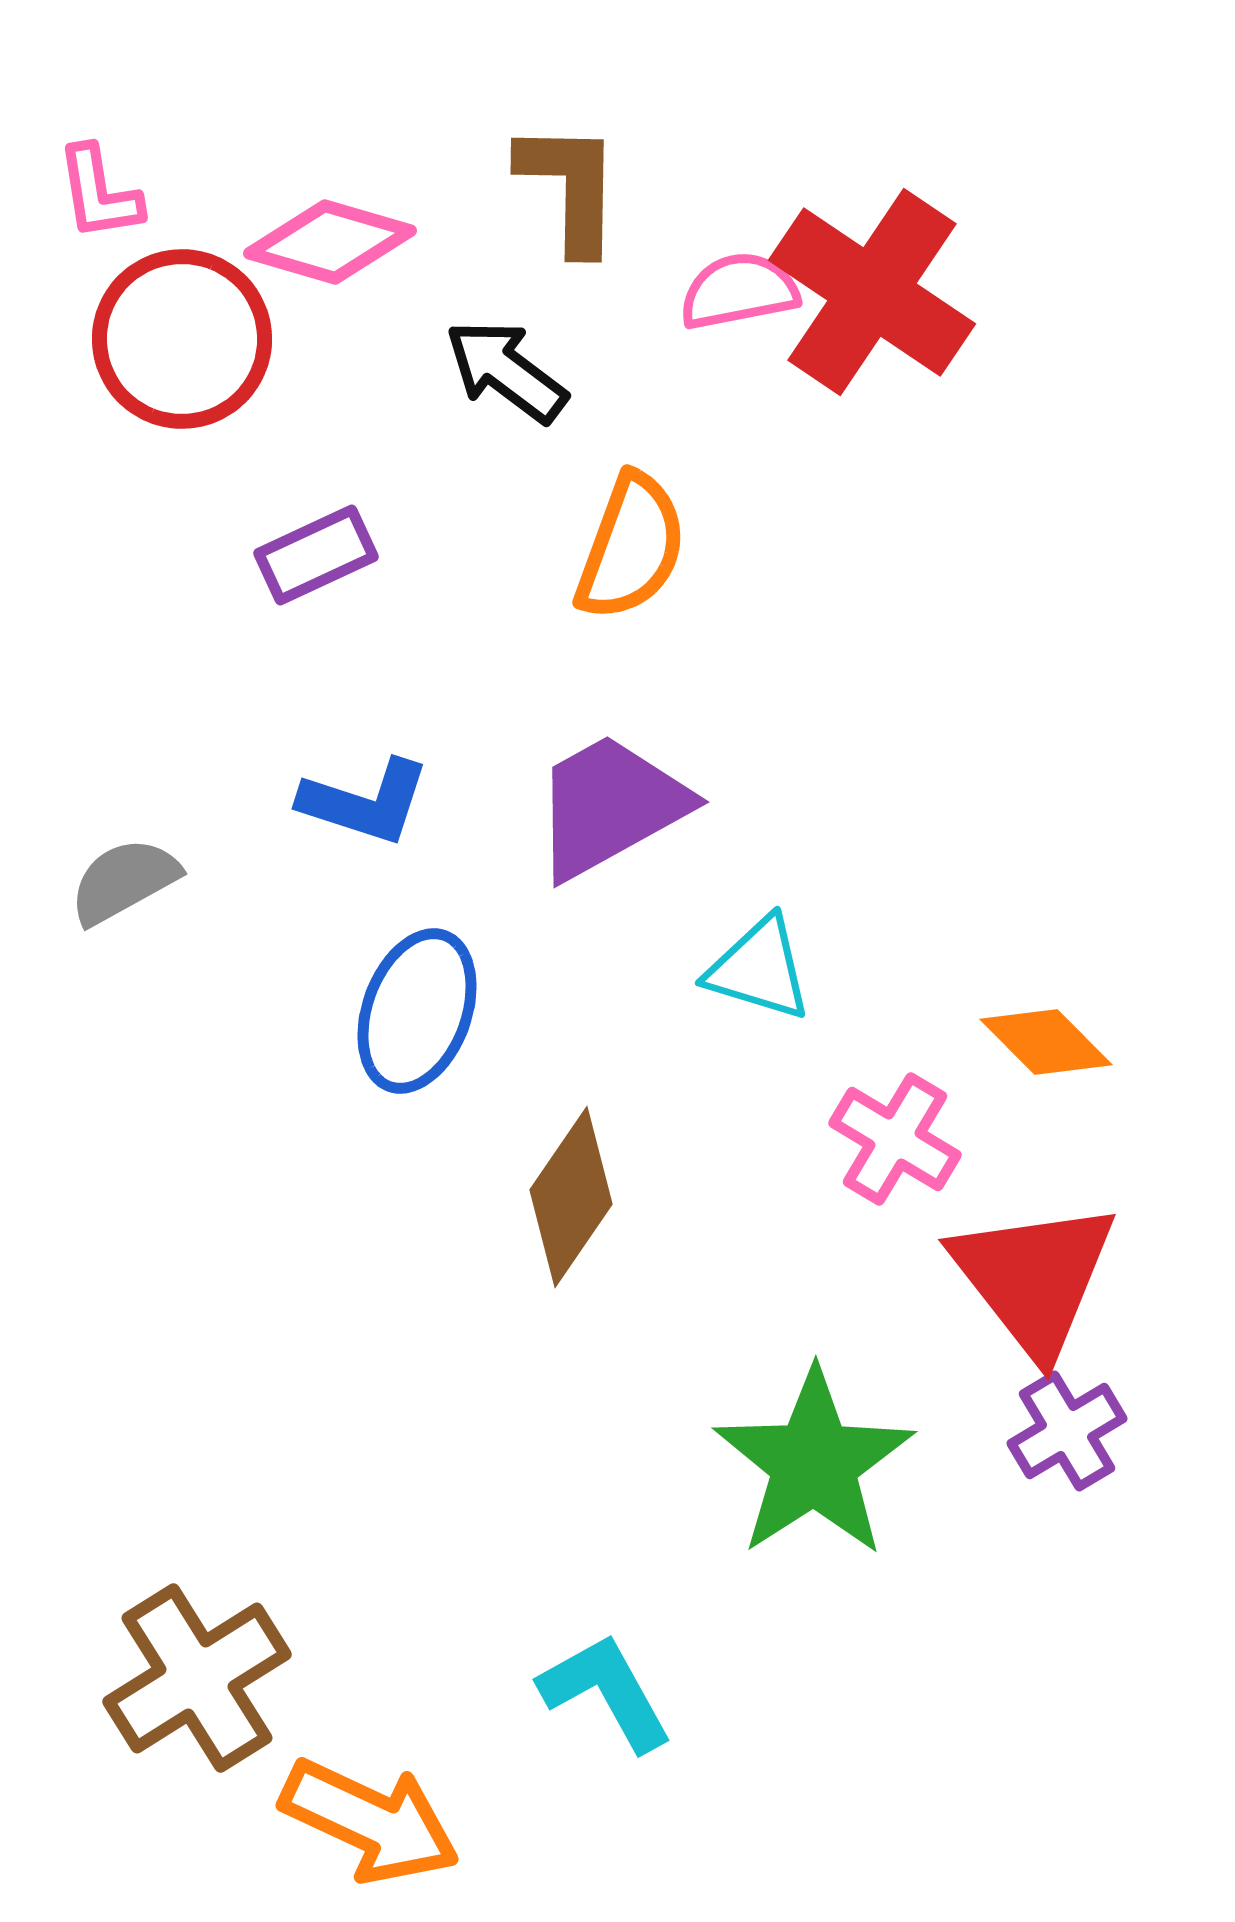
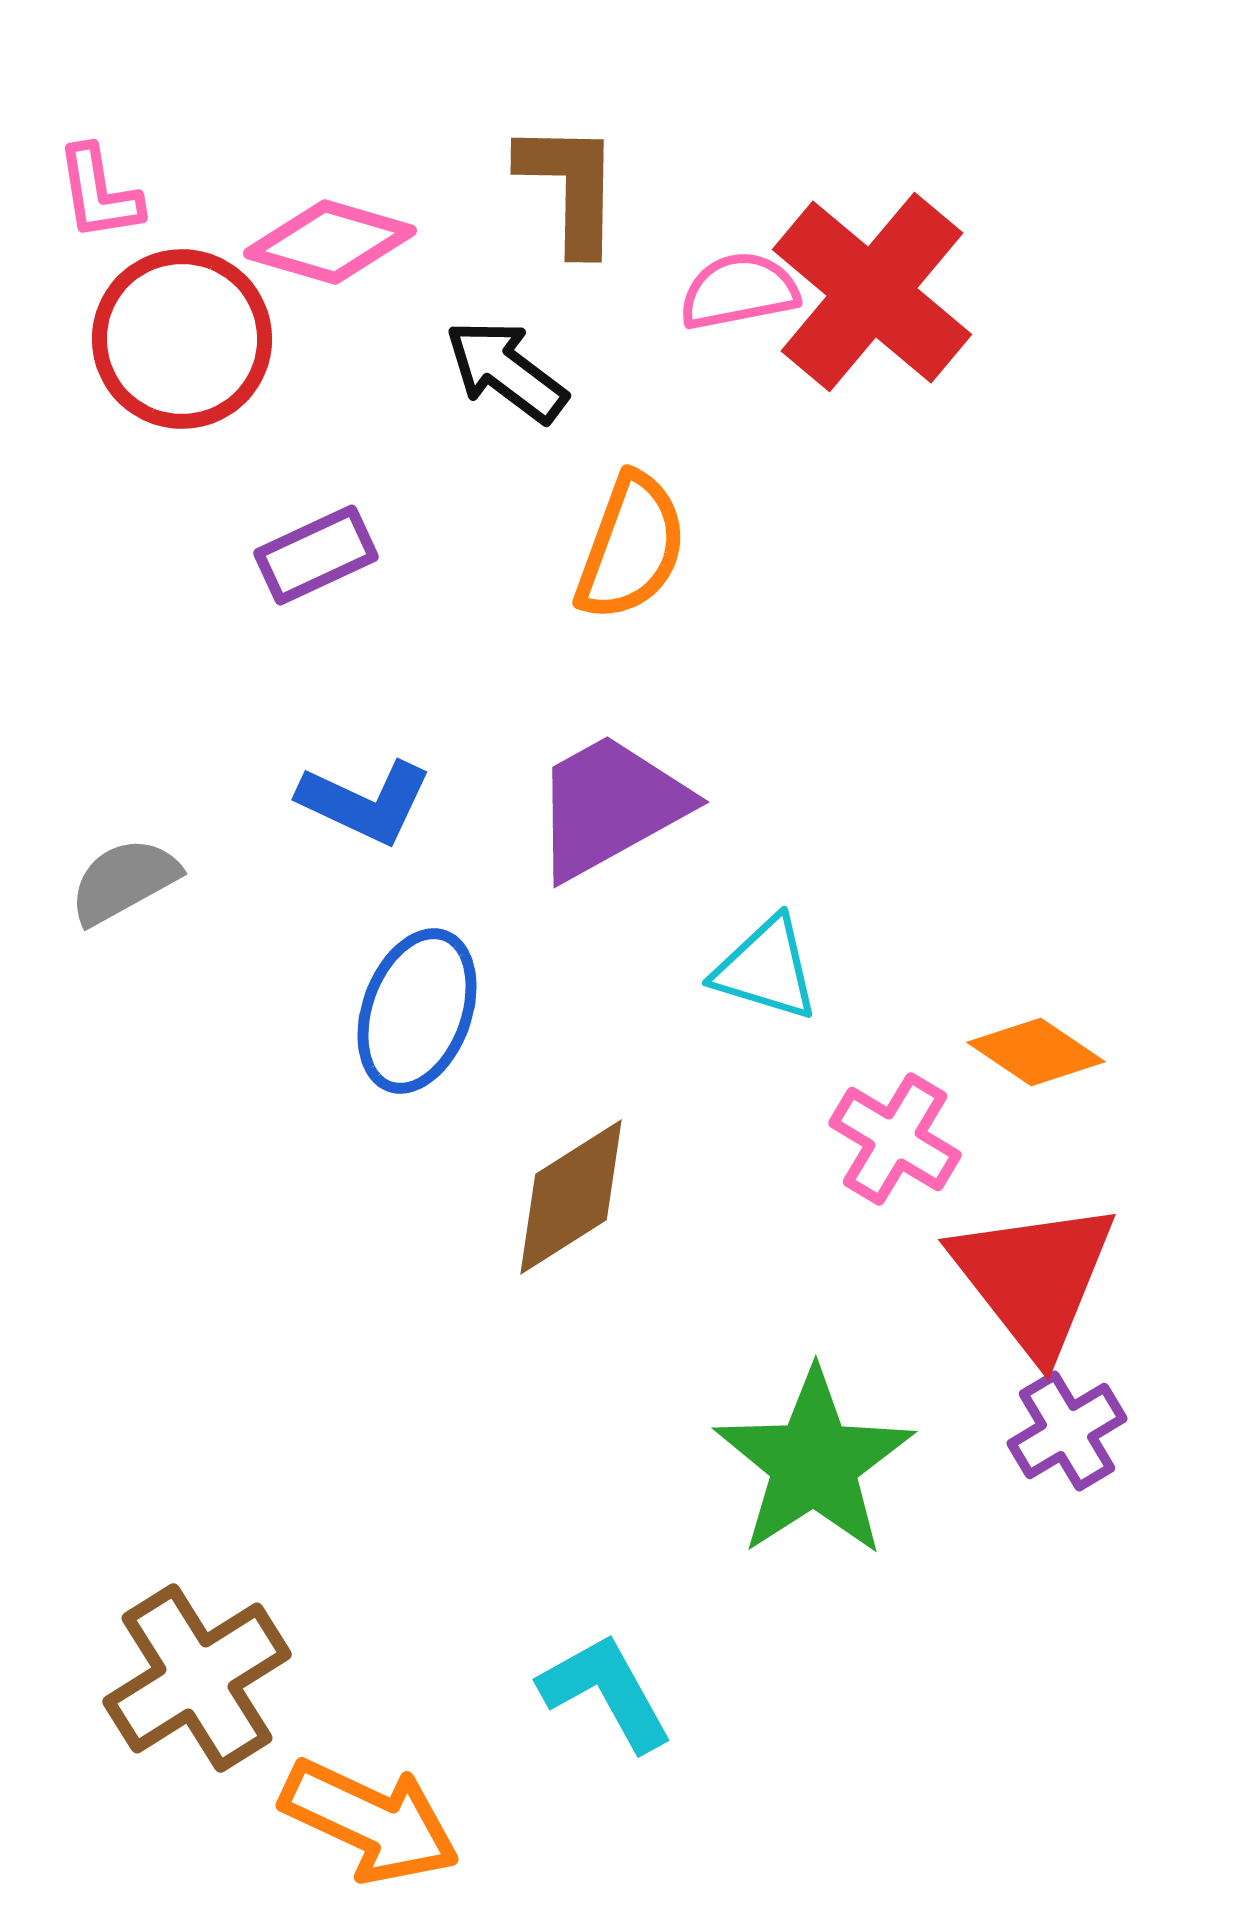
red cross: rotated 6 degrees clockwise
blue L-shape: rotated 7 degrees clockwise
cyan triangle: moved 7 px right
orange diamond: moved 10 px left, 10 px down; rotated 11 degrees counterclockwise
brown diamond: rotated 23 degrees clockwise
